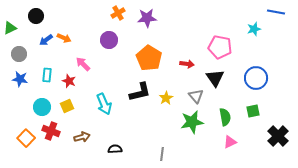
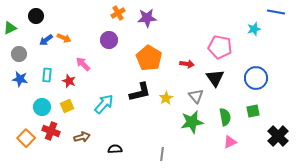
cyan arrow: rotated 115 degrees counterclockwise
